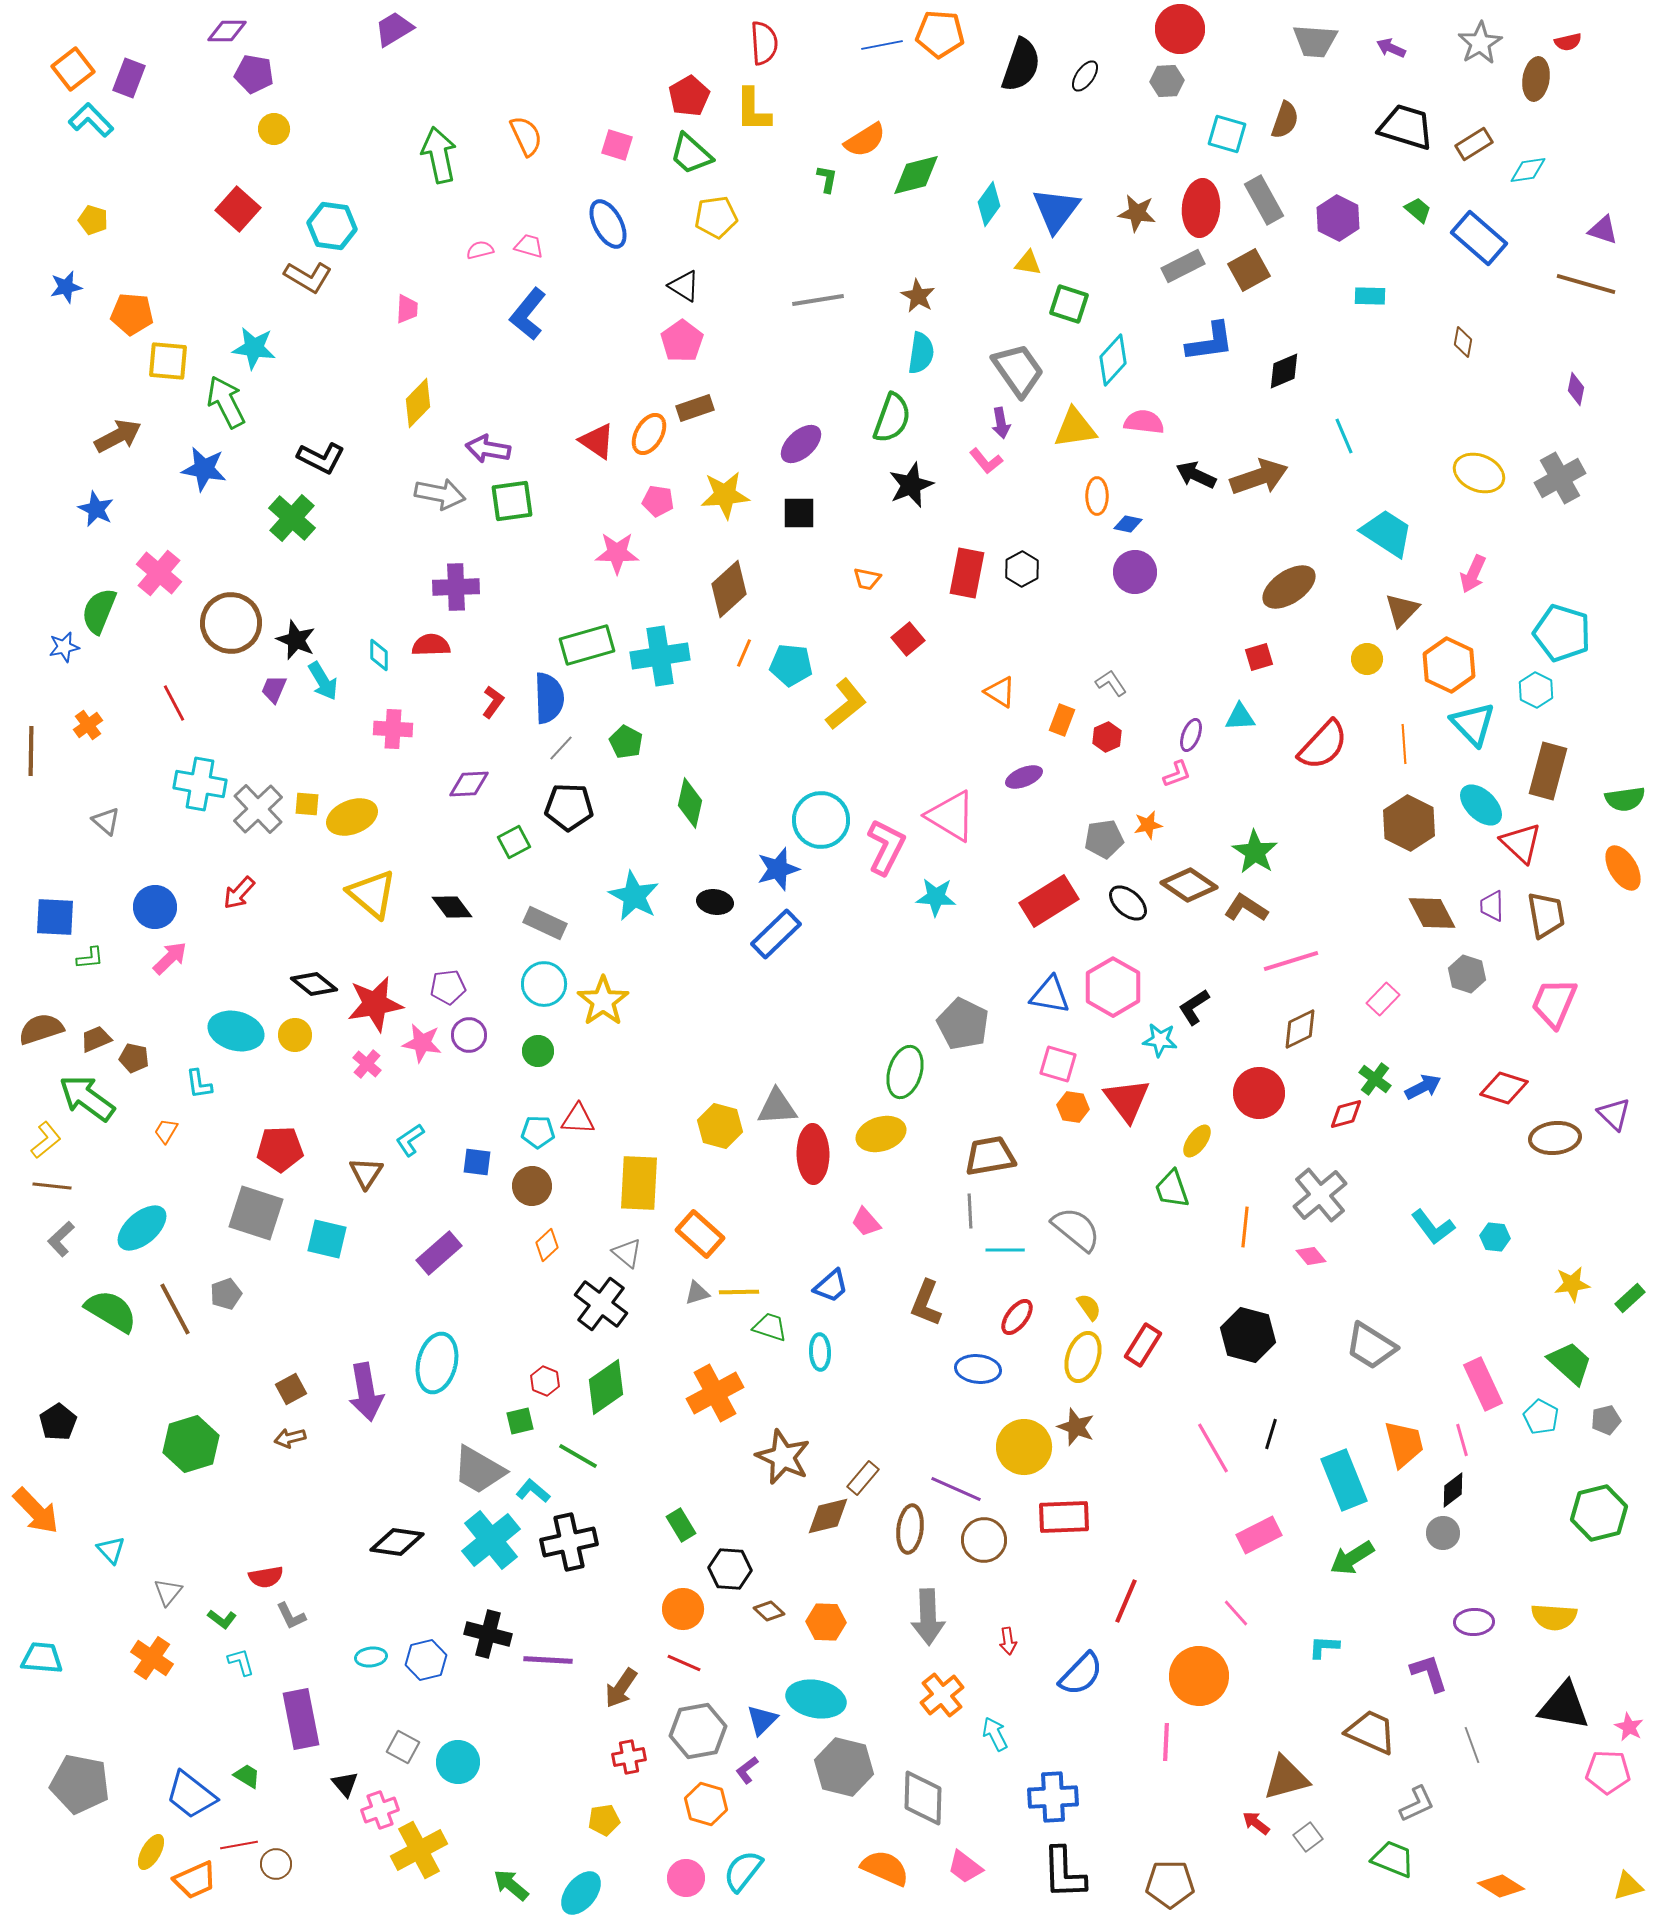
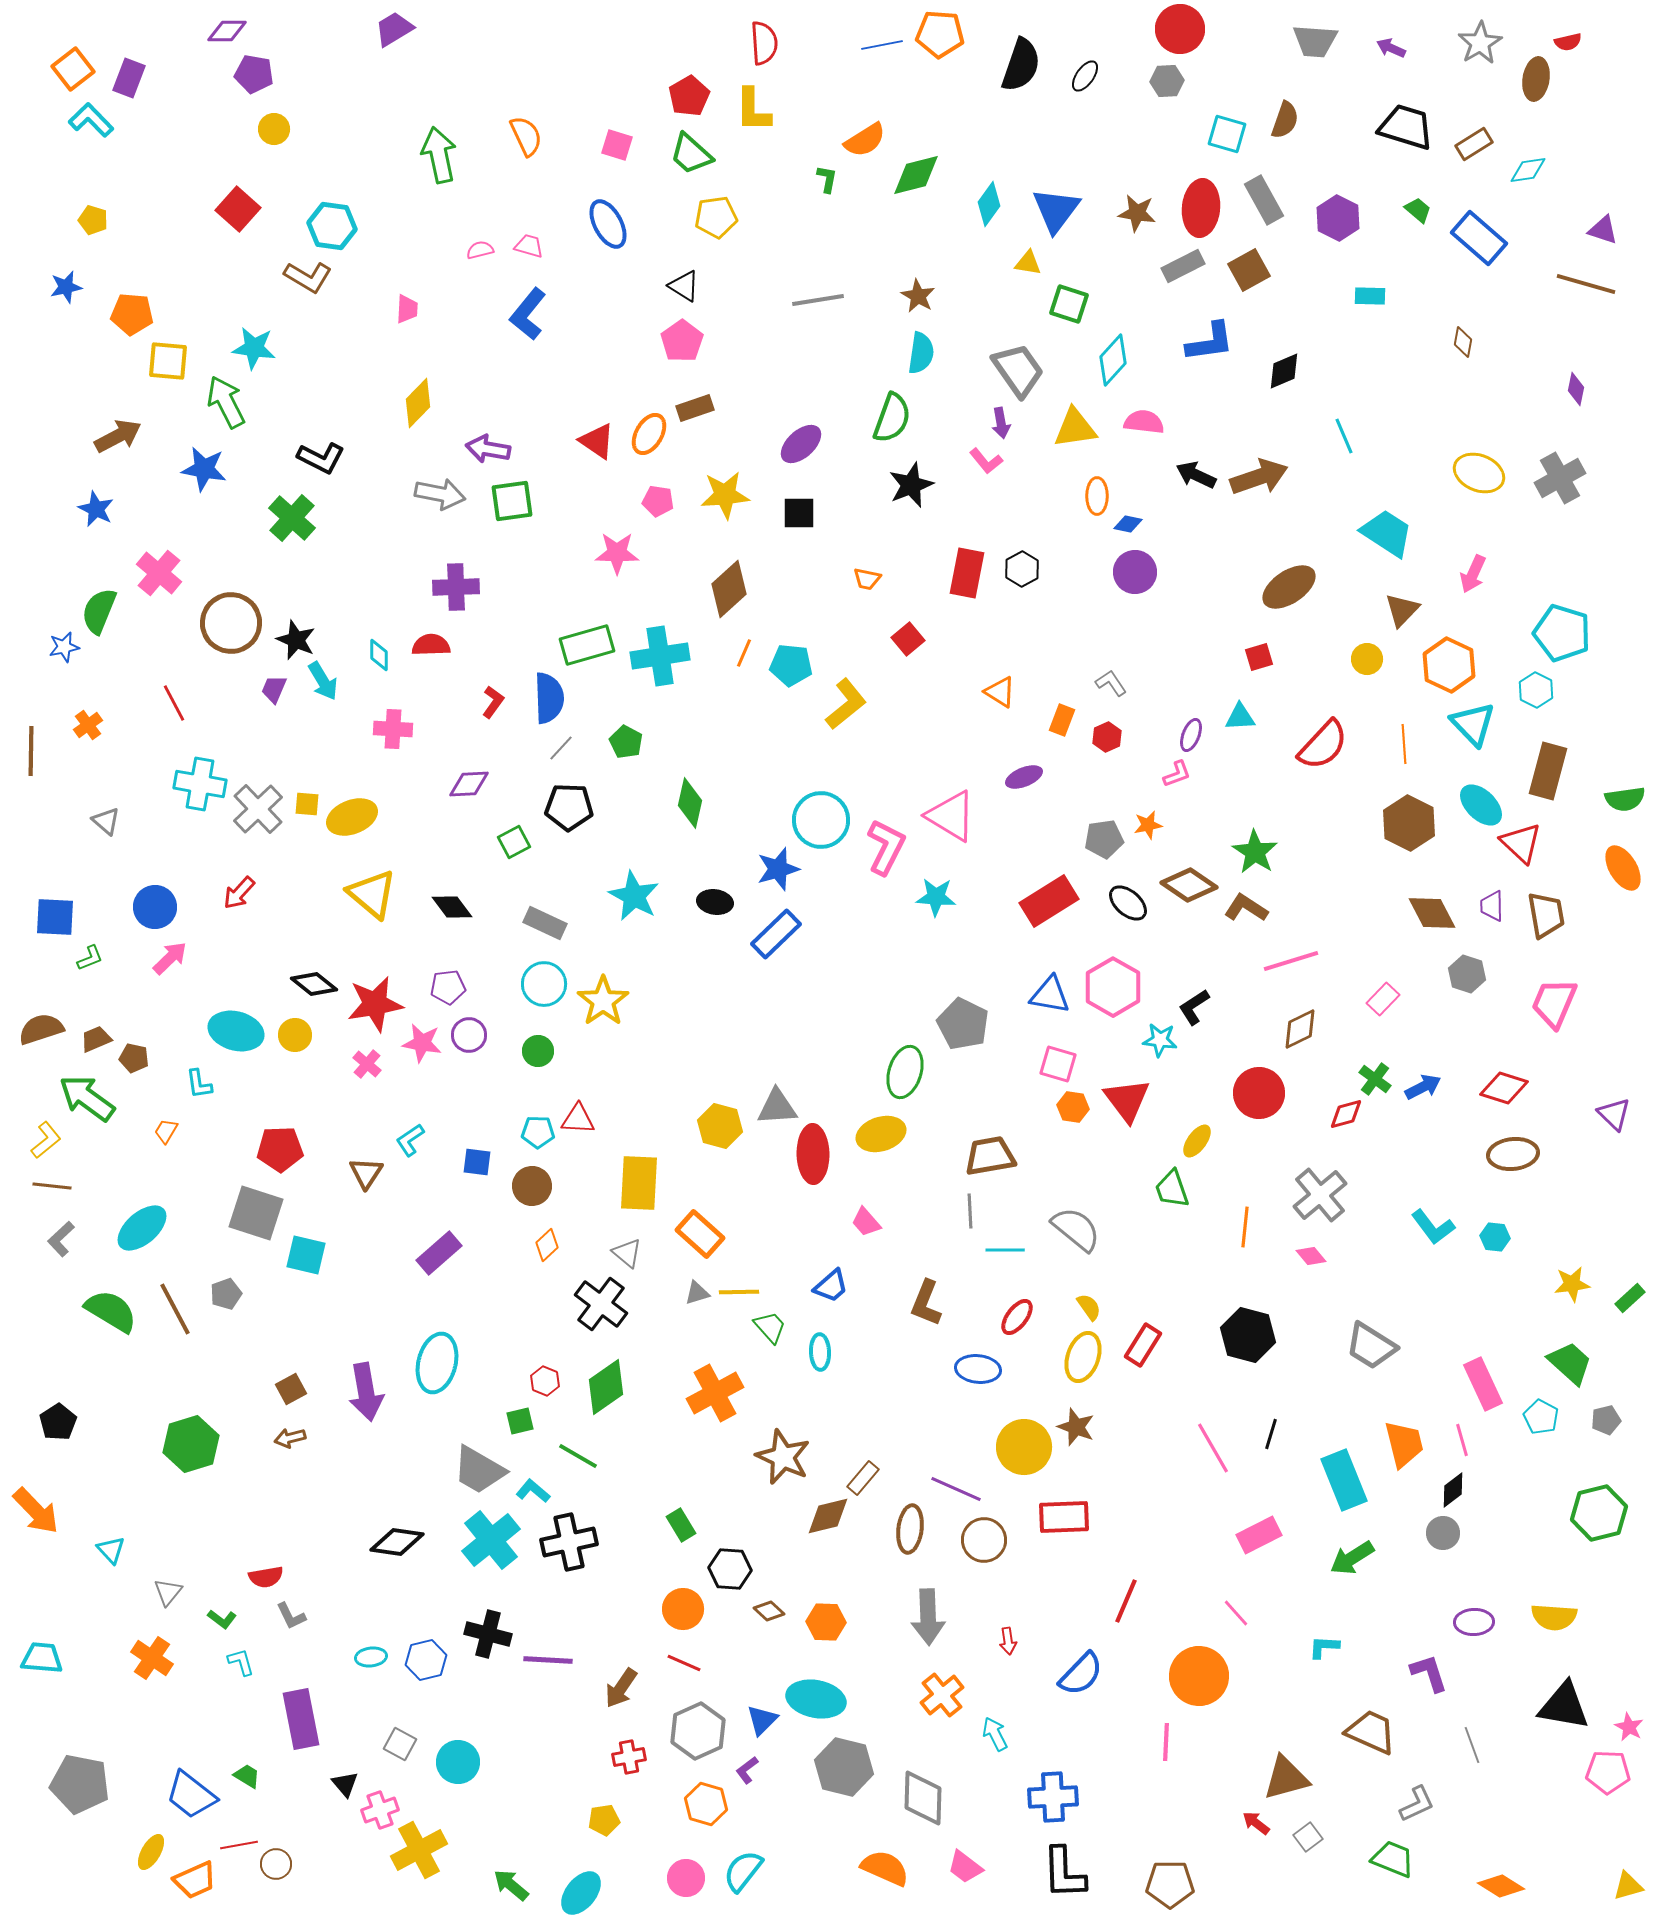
green L-shape at (90, 958): rotated 16 degrees counterclockwise
brown ellipse at (1555, 1138): moved 42 px left, 16 px down
cyan square at (327, 1239): moved 21 px left, 16 px down
green trapezoid at (770, 1327): rotated 30 degrees clockwise
gray hexagon at (698, 1731): rotated 14 degrees counterclockwise
gray square at (403, 1747): moved 3 px left, 3 px up
